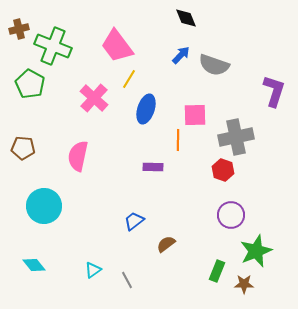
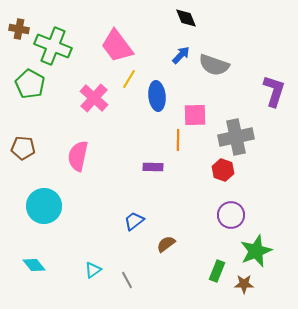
brown cross: rotated 24 degrees clockwise
blue ellipse: moved 11 px right, 13 px up; rotated 24 degrees counterclockwise
